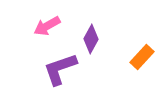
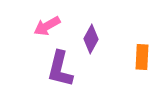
orange rectangle: rotated 40 degrees counterclockwise
purple L-shape: rotated 57 degrees counterclockwise
